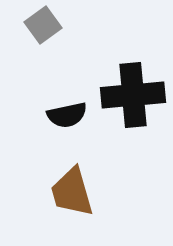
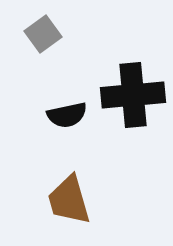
gray square: moved 9 px down
brown trapezoid: moved 3 px left, 8 px down
